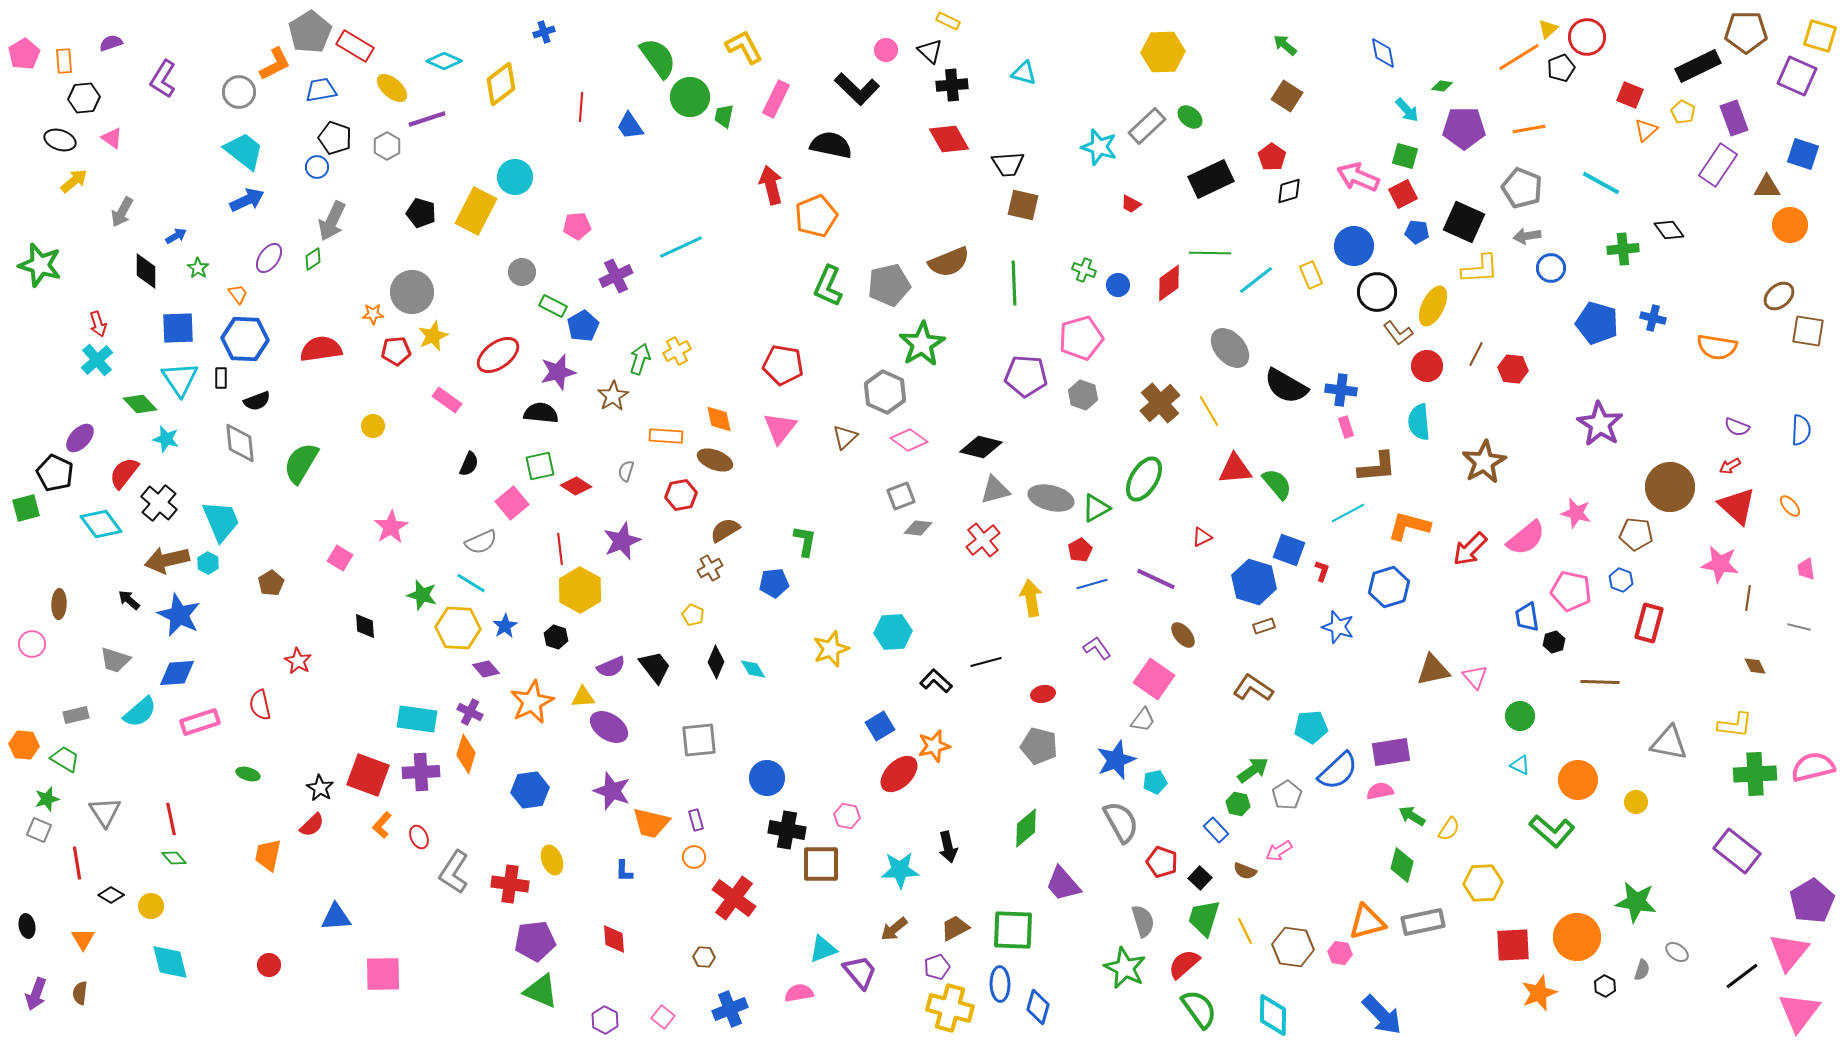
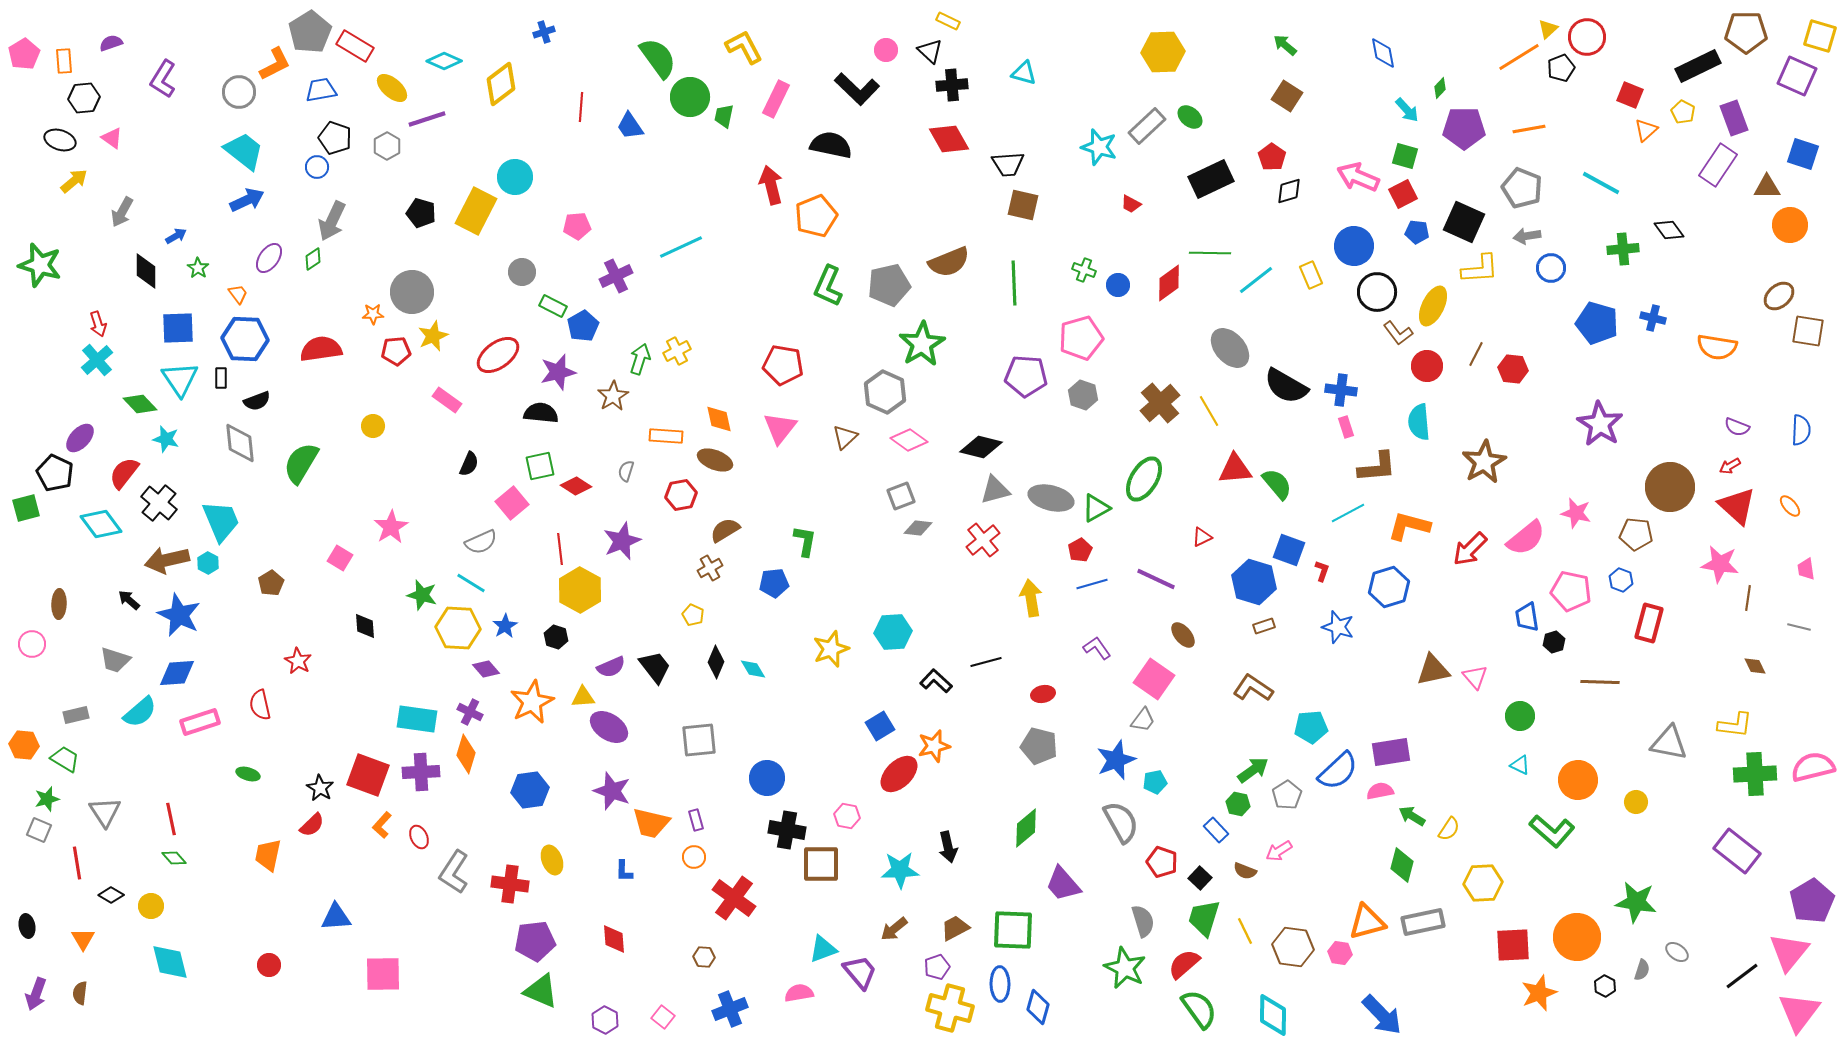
green diamond at (1442, 86): moved 2 px left, 2 px down; rotated 55 degrees counterclockwise
